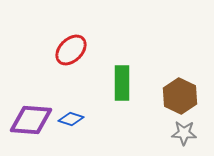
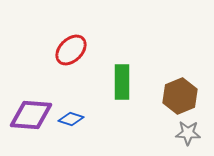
green rectangle: moved 1 px up
brown hexagon: rotated 12 degrees clockwise
purple diamond: moved 5 px up
gray star: moved 4 px right
